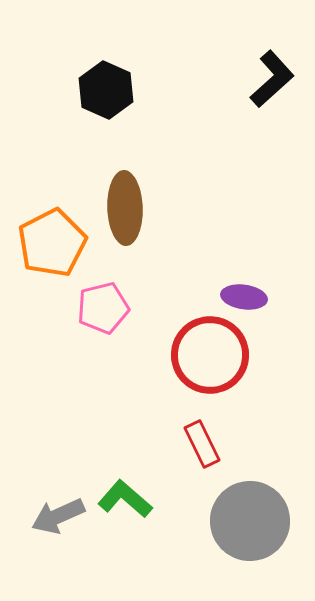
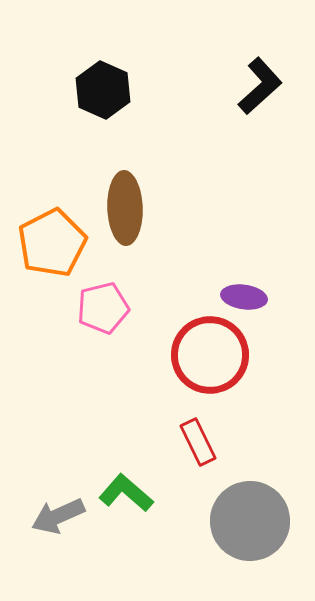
black L-shape: moved 12 px left, 7 px down
black hexagon: moved 3 px left
red rectangle: moved 4 px left, 2 px up
green L-shape: moved 1 px right, 6 px up
